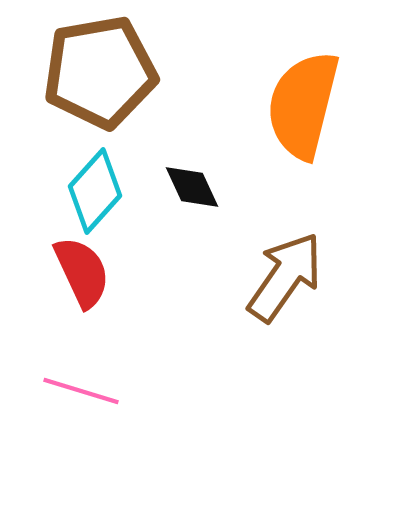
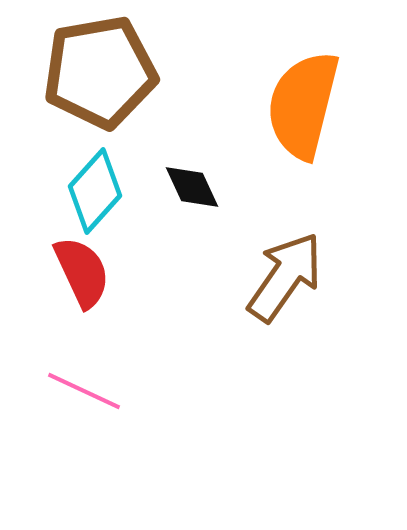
pink line: moved 3 px right; rotated 8 degrees clockwise
